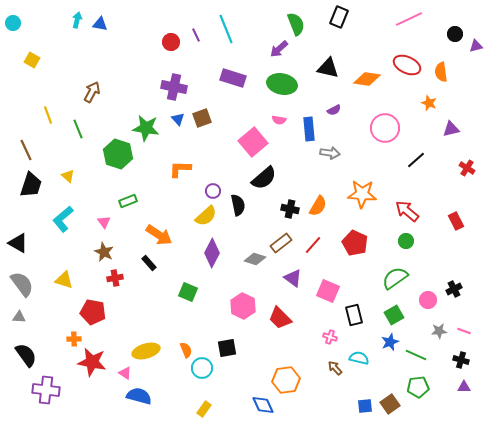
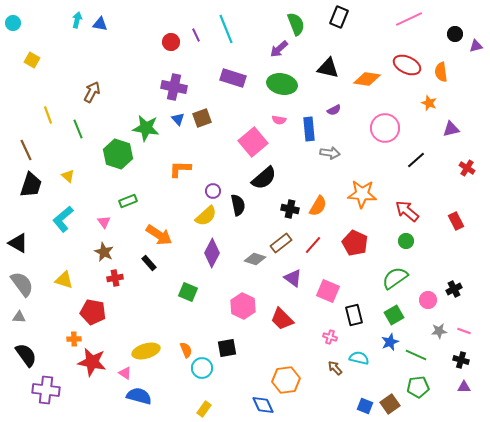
red trapezoid at (280, 318): moved 2 px right, 1 px down
blue square at (365, 406): rotated 28 degrees clockwise
